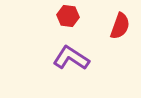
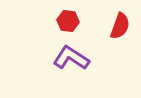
red hexagon: moved 5 px down
